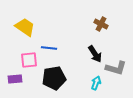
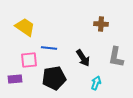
brown cross: rotated 24 degrees counterclockwise
black arrow: moved 12 px left, 4 px down
gray L-shape: moved 11 px up; rotated 85 degrees clockwise
